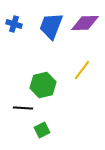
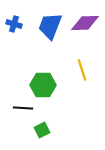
blue trapezoid: moved 1 px left
yellow line: rotated 55 degrees counterclockwise
green hexagon: rotated 15 degrees clockwise
